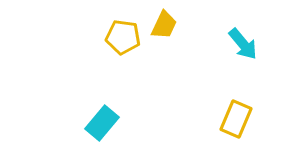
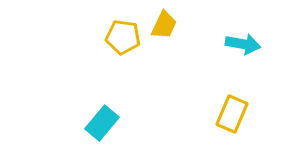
cyan arrow: rotated 40 degrees counterclockwise
yellow rectangle: moved 4 px left, 5 px up
